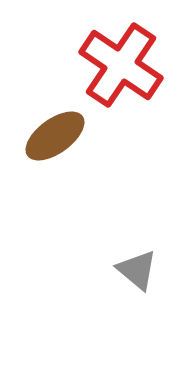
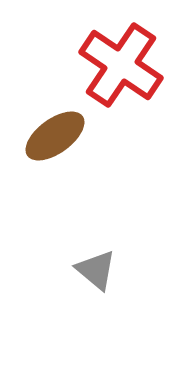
gray triangle: moved 41 px left
